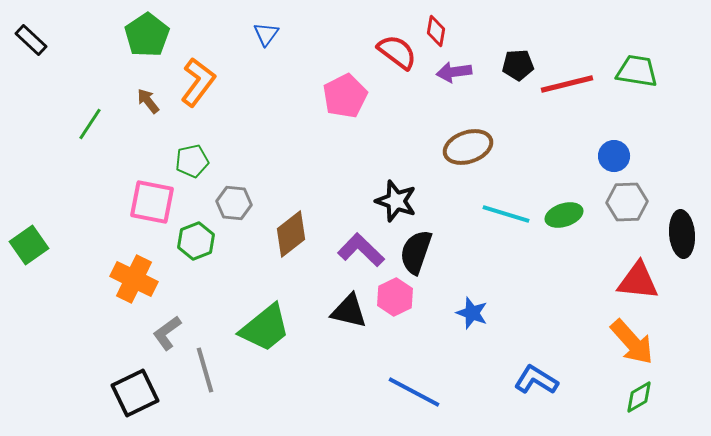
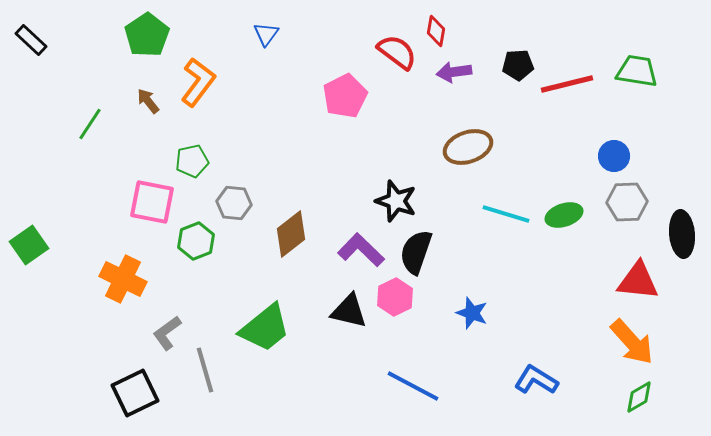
orange cross at (134, 279): moved 11 px left
blue line at (414, 392): moved 1 px left, 6 px up
